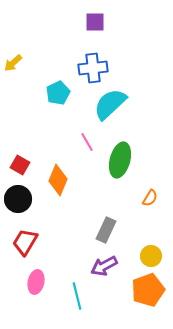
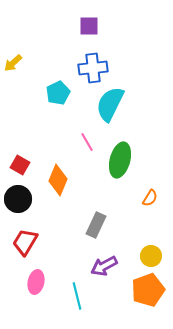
purple square: moved 6 px left, 4 px down
cyan semicircle: rotated 21 degrees counterclockwise
gray rectangle: moved 10 px left, 5 px up
